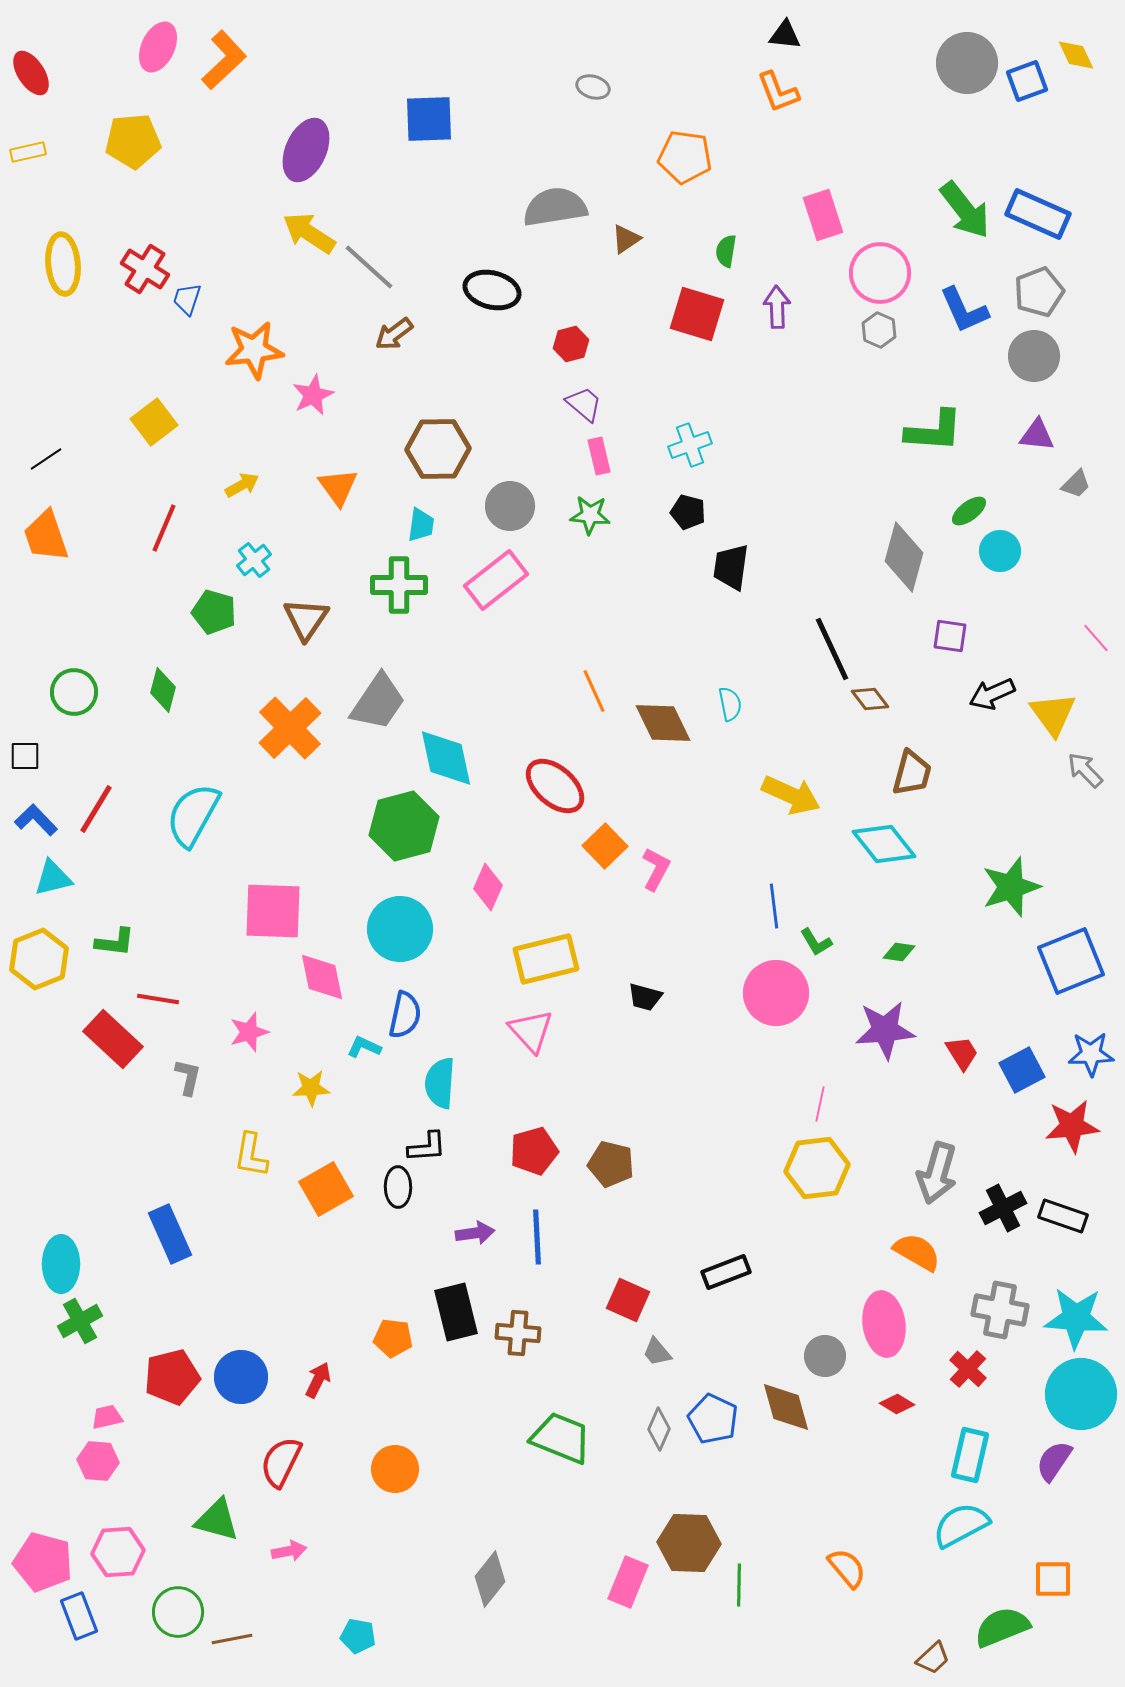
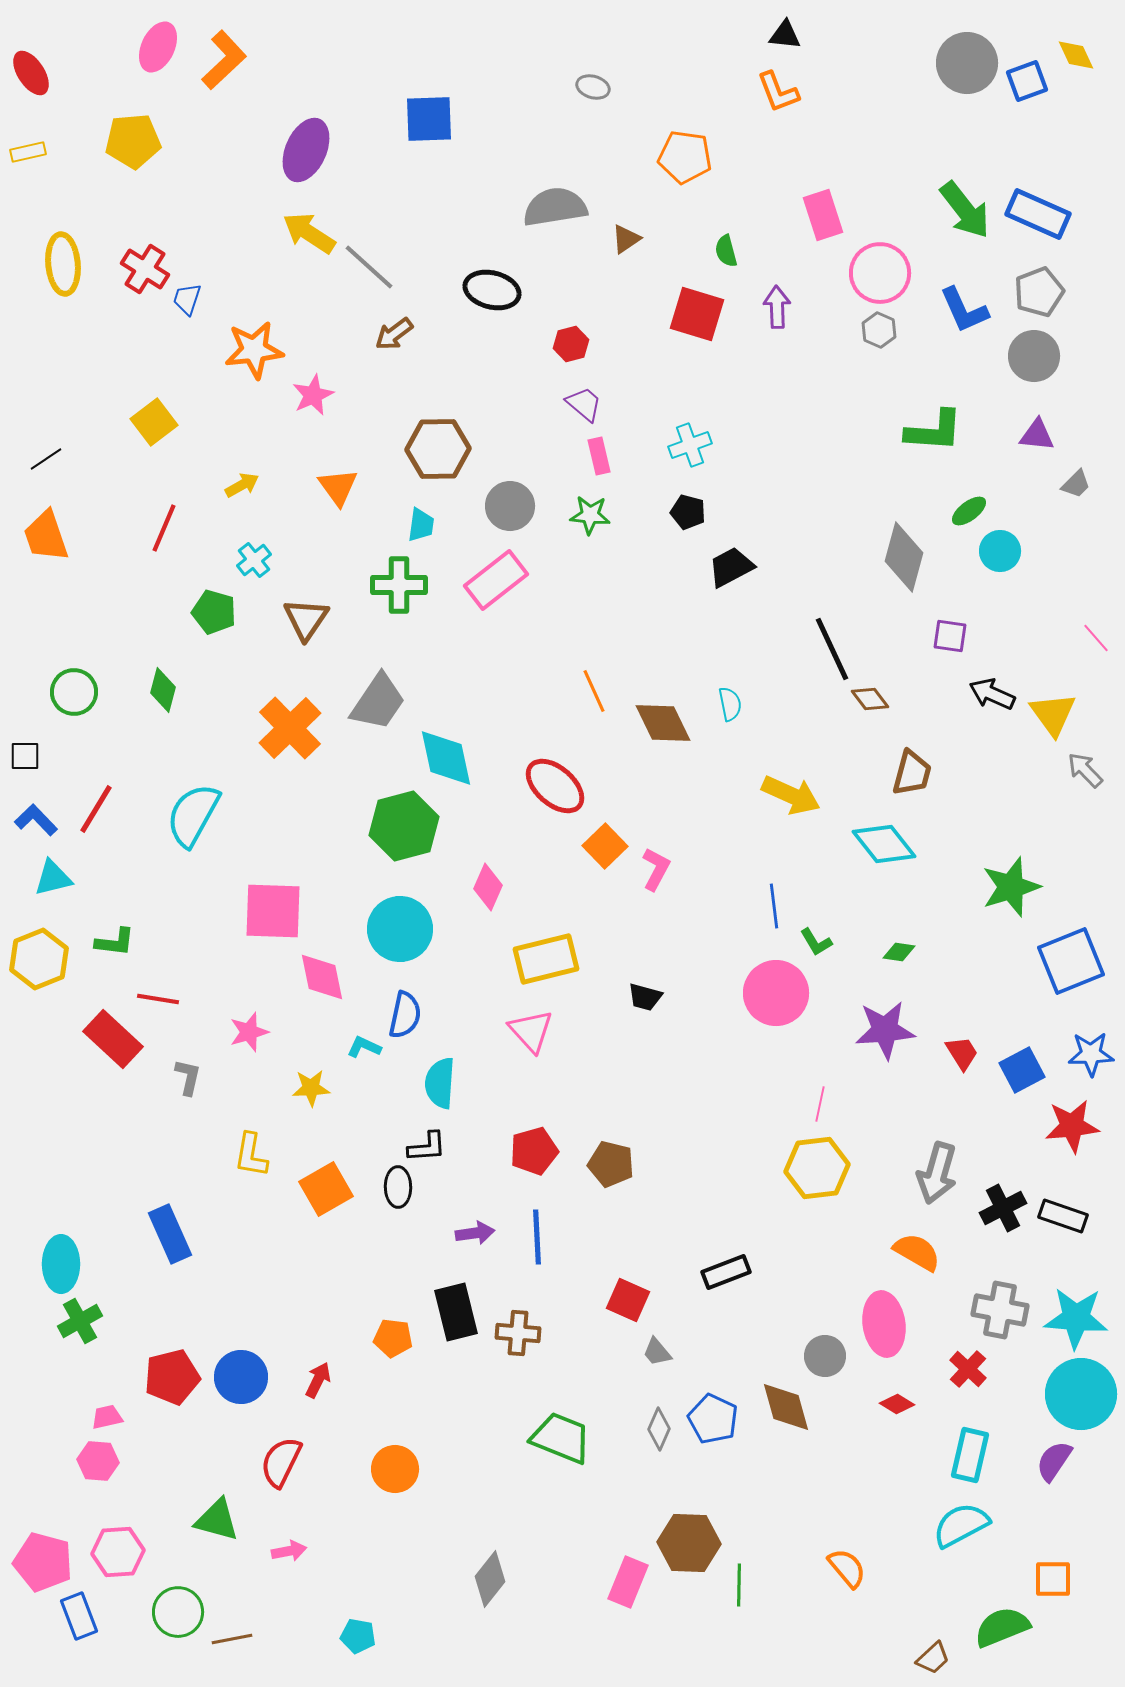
green semicircle at (726, 251): rotated 24 degrees counterclockwise
black trapezoid at (731, 567): rotated 54 degrees clockwise
black arrow at (992, 694): rotated 48 degrees clockwise
